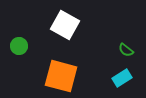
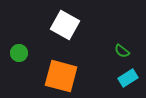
green circle: moved 7 px down
green semicircle: moved 4 px left, 1 px down
cyan rectangle: moved 6 px right
